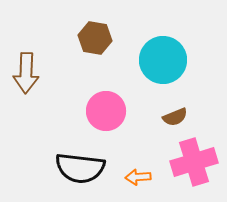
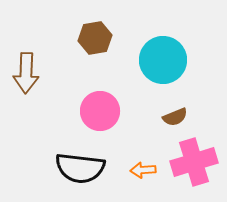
brown hexagon: rotated 20 degrees counterclockwise
pink circle: moved 6 px left
orange arrow: moved 5 px right, 7 px up
